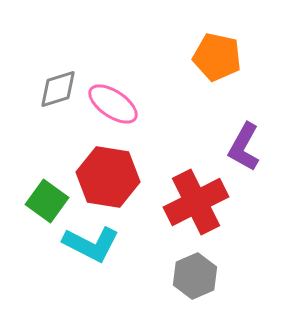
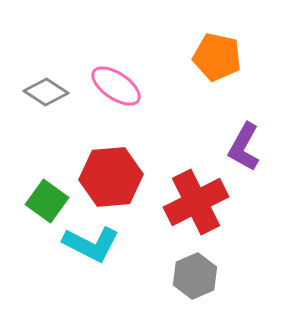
gray diamond: moved 12 px left, 3 px down; rotated 51 degrees clockwise
pink ellipse: moved 3 px right, 18 px up
red hexagon: moved 3 px right; rotated 14 degrees counterclockwise
